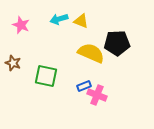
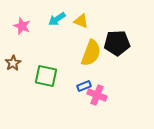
cyan arrow: moved 2 px left; rotated 18 degrees counterclockwise
pink star: moved 1 px right, 1 px down
yellow semicircle: rotated 88 degrees clockwise
brown star: rotated 21 degrees clockwise
